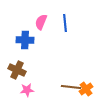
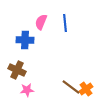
brown line: rotated 30 degrees clockwise
